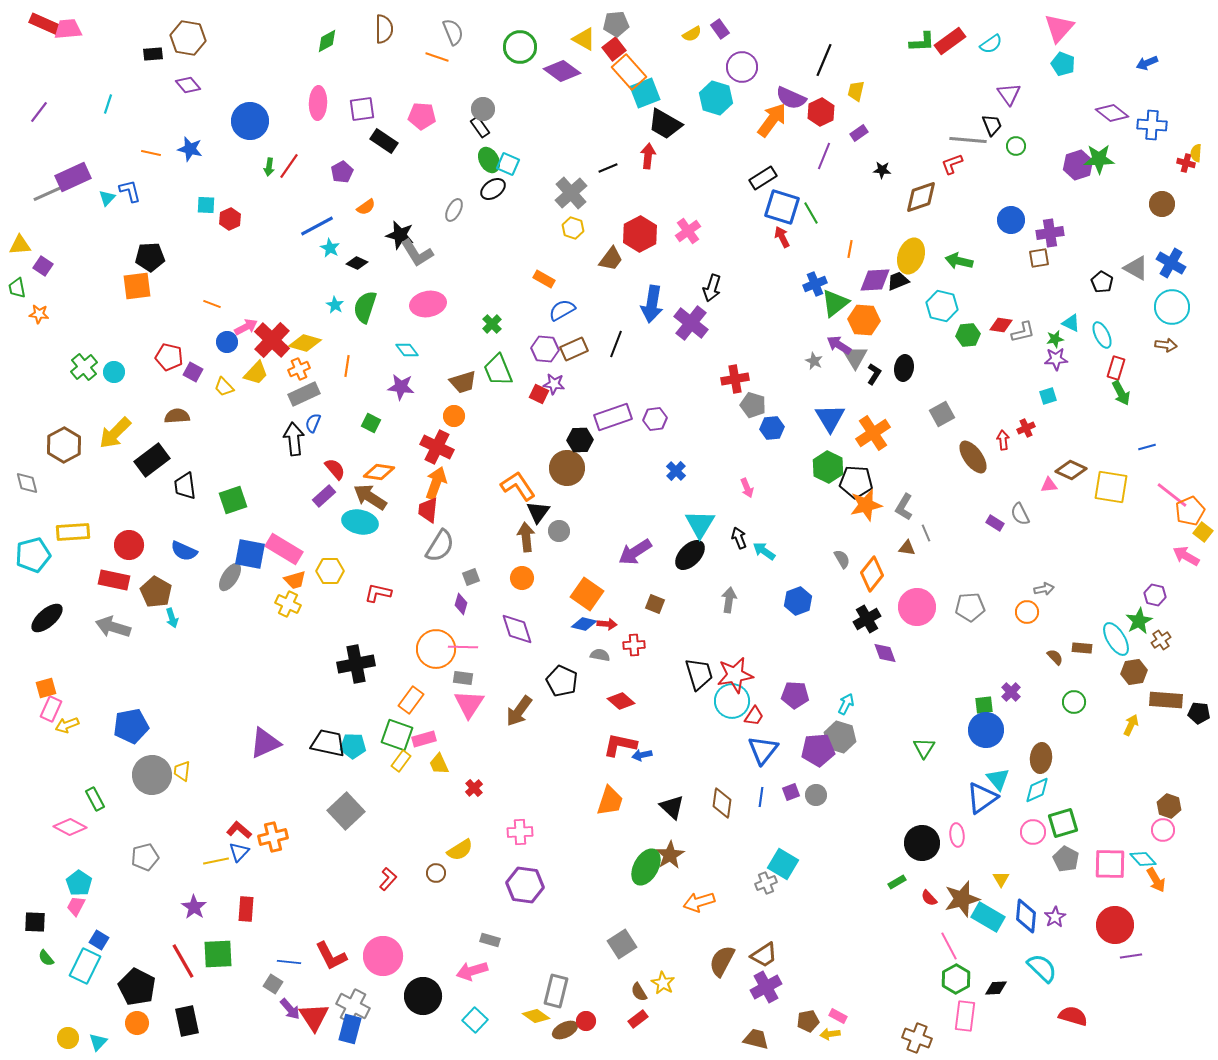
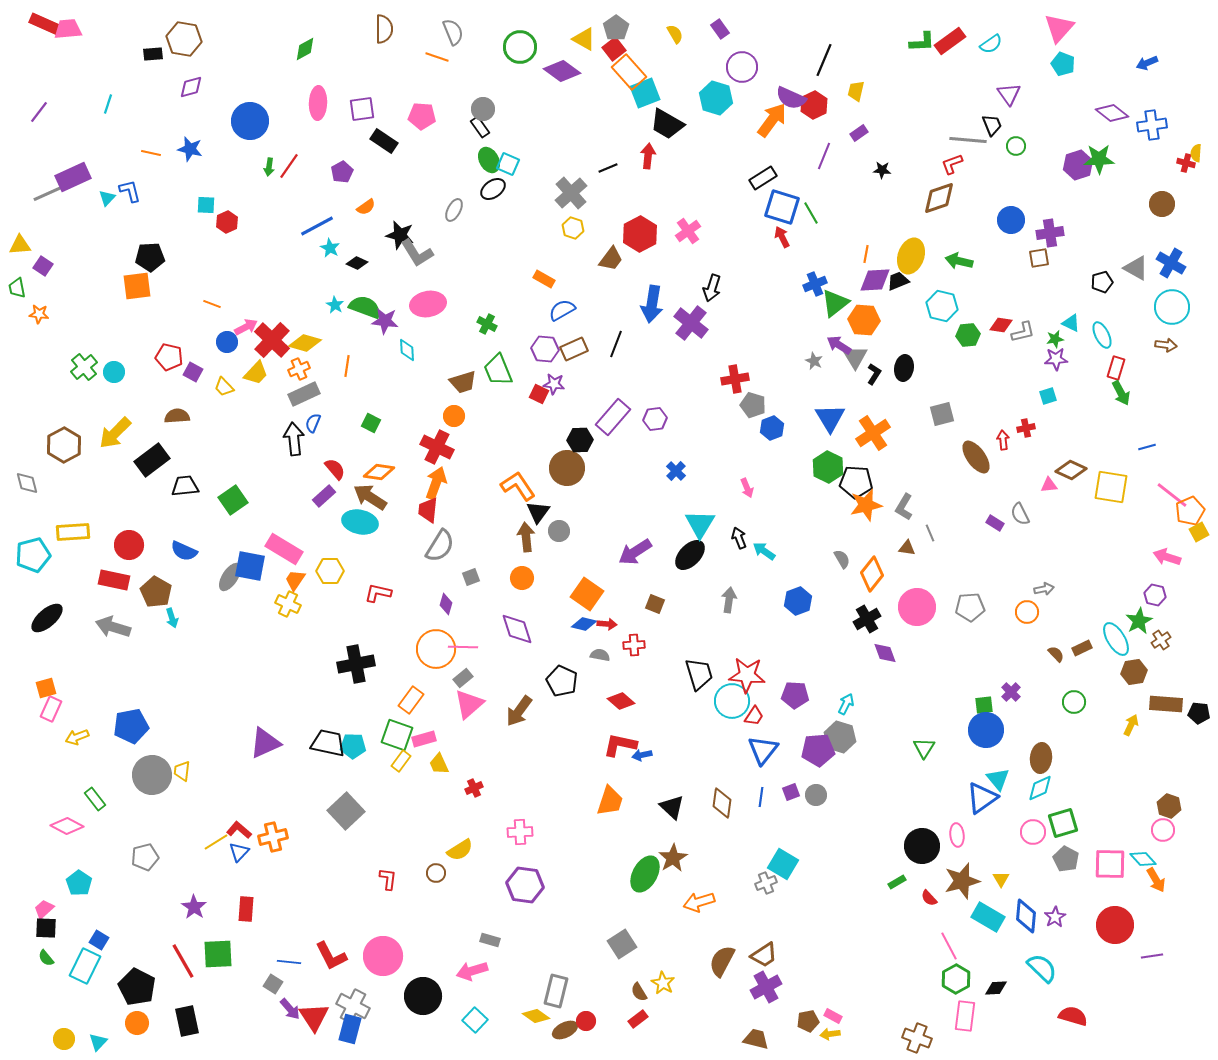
gray pentagon at (616, 24): moved 4 px down; rotated 30 degrees counterclockwise
yellow semicircle at (692, 34): moved 17 px left; rotated 90 degrees counterclockwise
brown hexagon at (188, 38): moved 4 px left, 1 px down
green diamond at (327, 41): moved 22 px left, 8 px down
purple diamond at (188, 85): moved 3 px right, 2 px down; rotated 65 degrees counterclockwise
red hexagon at (821, 112): moved 7 px left, 7 px up
black trapezoid at (665, 124): moved 2 px right
blue cross at (1152, 125): rotated 12 degrees counterclockwise
brown diamond at (921, 197): moved 18 px right, 1 px down
red hexagon at (230, 219): moved 3 px left, 3 px down
orange line at (850, 249): moved 16 px right, 5 px down
black pentagon at (1102, 282): rotated 25 degrees clockwise
green semicircle at (365, 307): rotated 92 degrees clockwise
green cross at (492, 324): moved 5 px left; rotated 18 degrees counterclockwise
cyan diamond at (407, 350): rotated 35 degrees clockwise
purple star at (401, 387): moved 16 px left, 66 px up
gray square at (942, 414): rotated 15 degrees clockwise
purple rectangle at (613, 417): rotated 30 degrees counterclockwise
blue hexagon at (772, 428): rotated 15 degrees counterclockwise
red cross at (1026, 428): rotated 12 degrees clockwise
brown ellipse at (973, 457): moved 3 px right
black trapezoid at (185, 486): rotated 92 degrees clockwise
green square at (233, 500): rotated 16 degrees counterclockwise
yellow square at (1203, 532): moved 4 px left; rotated 24 degrees clockwise
gray line at (926, 533): moved 4 px right
blue square at (250, 554): moved 12 px down
pink arrow at (1186, 556): moved 19 px left, 1 px down; rotated 12 degrees counterclockwise
orange trapezoid at (295, 580): rotated 140 degrees clockwise
purple diamond at (461, 604): moved 15 px left
brown rectangle at (1082, 648): rotated 30 degrees counterclockwise
brown semicircle at (1055, 657): moved 1 px right, 3 px up
red star at (735, 675): moved 12 px right; rotated 15 degrees clockwise
gray rectangle at (463, 678): rotated 48 degrees counterclockwise
brown rectangle at (1166, 700): moved 4 px down
pink triangle at (469, 704): rotated 16 degrees clockwise
yellow arrow at (67, 725): moved 10 px right, 12 px down
red cross at (474, 788): rotated 18 degrees clockwise
cyan diamond at (1037, 790): moved 3 px right, 2 px up
green rectangle at (95, 799): rotated 10 degrees counterclockwise
pink diamond at (70, 827): moved 3 px left, 1 px up
black circle at (922, 843): moved 3 px down
brown star at (670, 855): moved 3 px right, 3 px down
yellow line at (216, 861): moved 19 px up; rotated 20 degrees counterclockwise
green ellipse at (646, 867): moved 1 px left, 7 px down
red L-shape at (388, 879): rotated 35 degrees counterclockwise
brown star at (962, 899): moved 18 px up
pink trapezoid at (76, 906): moved 32 px left, 3 px down; rotated 20 degrees clockwise
black square at (35, 922): moved 11 px right, 6 px down
purple line at (1131, 956): moved 21 px right
pink rectangle at (838, 1016): moved 5 px left
yellow circle at (68, 1038): moved 4 px left, 1 px down
